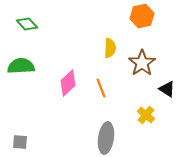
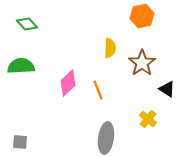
orange line: moved 3 px left, 2 px down
yellow cross: moved 2 px right, 4 px down
